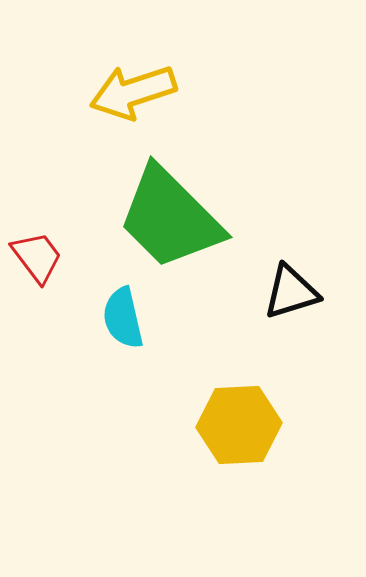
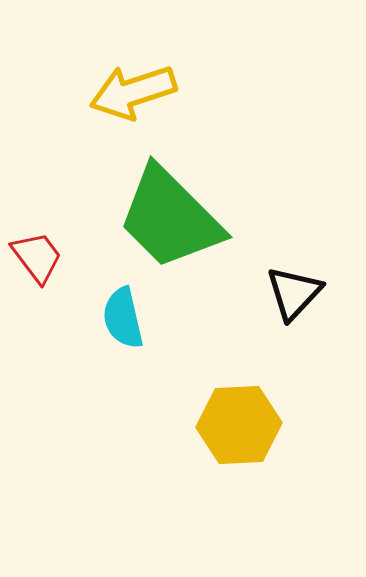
black triangle: moved 3 px right, 1 px down; rotated 30 degrees counterclockwise
